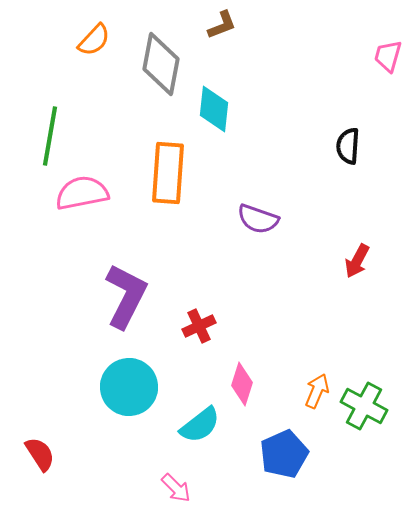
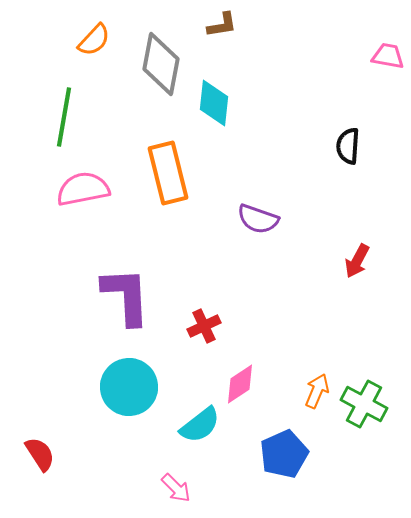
brown L-shape: rotated 12 degrees clockwise
pink trapezoid: rotated 84 degrees clockwise
cyan diamond: moved 6 px up
green line: moved 14 px right, 19 px up
orange rectangle: rotated 18 degrees counterclockwise
pink semicircle: moved 1 px right, 4 px up
purple L-shape: rotated 30 degrees counterclockwise
red cross: moved 5 px right
pink diamond: moved 2 px left; rotated 39 degrees clockwise
green cross: moved 2 px up
